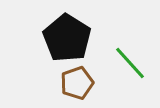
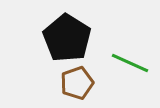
green line: rotated 24 degrees counterclockwise
